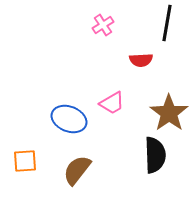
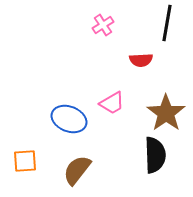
brown star: moved 3 px left
